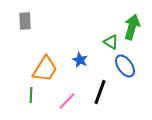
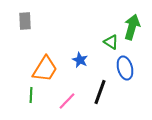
blue ellipse: moved 2 px down; rotated 20 degrees clockwise
